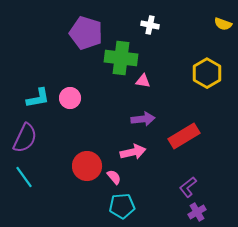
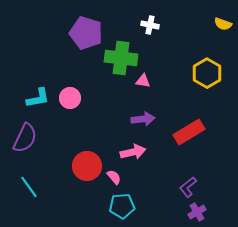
red rectangle: moved 5 px right, 4 px up
cyan line: moved 5 px right, 10 px down
